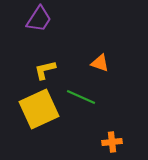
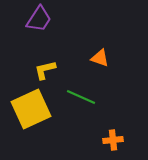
orange triangle: moved 5 px up
yellow square: moved 8 px left
orange cross: moved 1 px right, 2 px up
